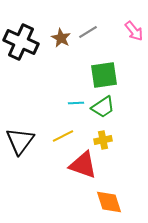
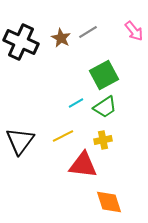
green square: rotated 20 degrees counterclockwise
cyan line: rotated 28 degrees counterclockwise
green trapezoid: moved 2 px right
red triangle: rotated 12 degrees counterclockwise
